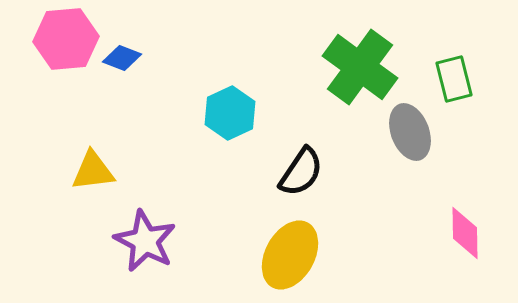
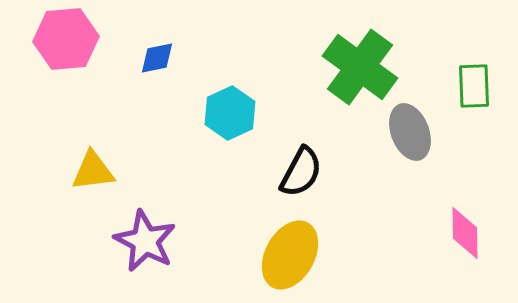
blue diamond: moved 35 px right; rotated 33 degrees counterclockwise
green rectangle: moved 20 px right, 7 px down; rotated 12 degrees clockwise
black semicircle: rotated 6 degrees counterclockwise
